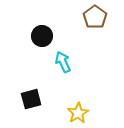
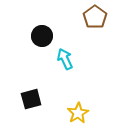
cyan arrow: moved 2 px right, 3 px up
